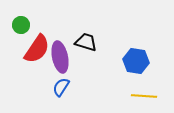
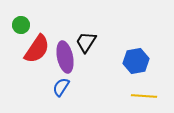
black trapezoid: rotated 75 degrees counterclockwise
purple ellipse: moved 5 px right
blue hexagon: rotated 20 degrees counterclockwise
